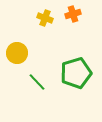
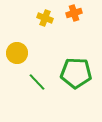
orange cross: moved 1 px right, 1 px up
green pentagon: rotated 20 degrees clockwise
